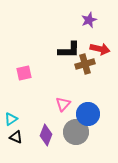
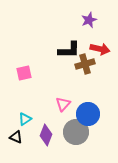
cyan triangle: moved 14 px right
